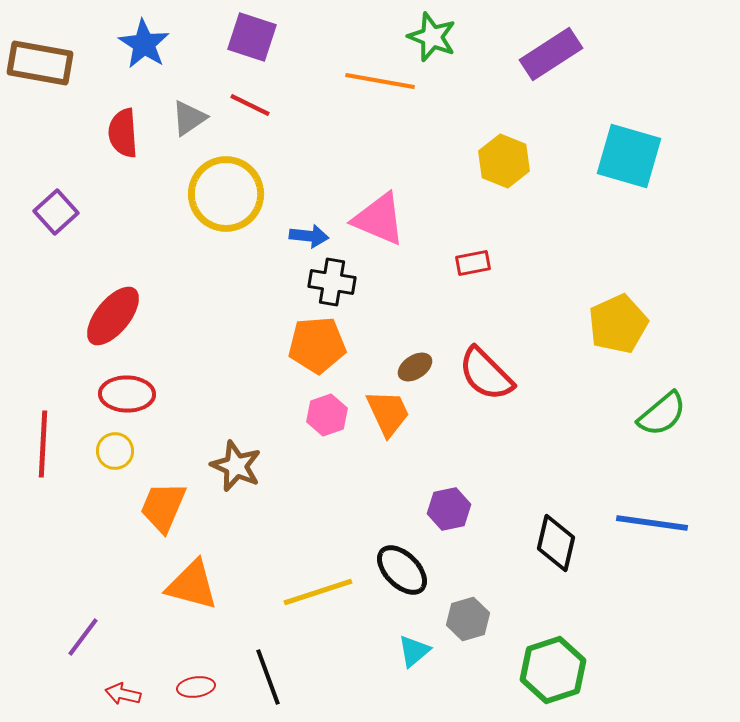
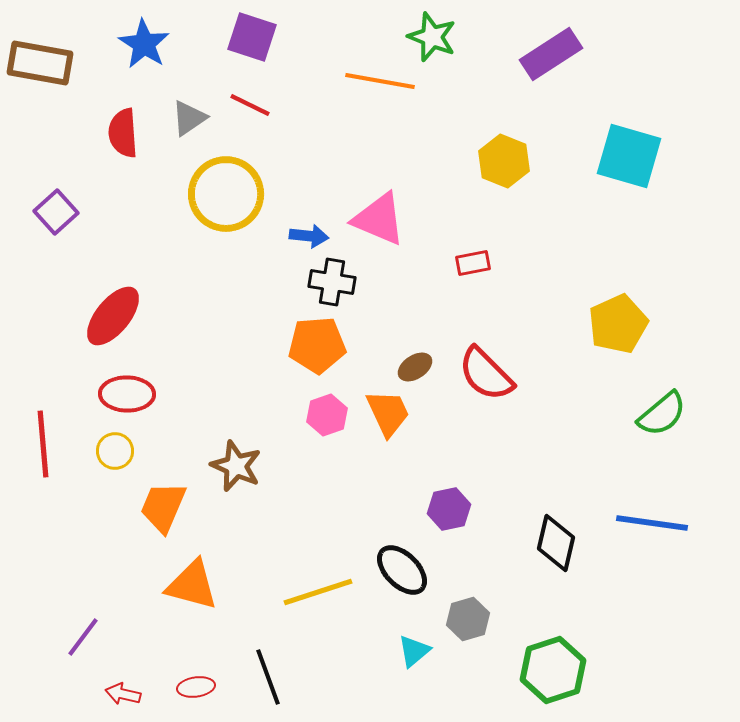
red line at (43, 444): rotated 8 degrees counterclockwise
